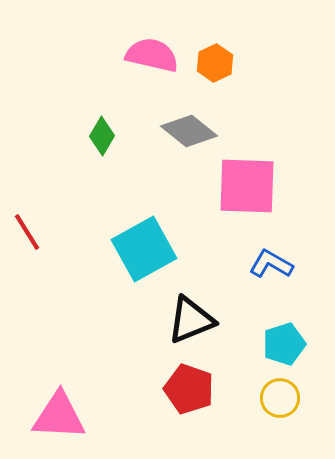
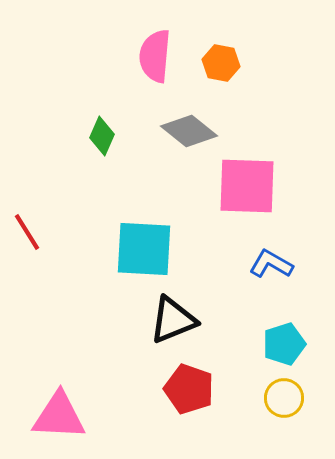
pink semicircle: moved 3 px right, 1 px down; rotated 98 degrees counterclockwise
orange hexagon: moved 6 px right; rotated 24 degrees counterclockwise
green diamond: rotated 6 degrees counterclockwise
cyan square: rotated 32 degrees clockwise
black triangle: moved 18 px left
yellow circle: moved 4 px right
